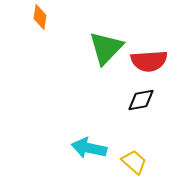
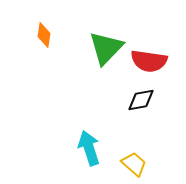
orange diamond: moved 4 px right, 18 px down
red semicircle: rotated 12 degrees clockwise
cyan arrow: rotated 60 degrees clockwise
yellow trapezoid: moved 2 px down
